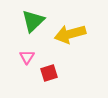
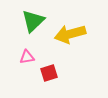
pink triangle: rotated 49 degrees clockwise
